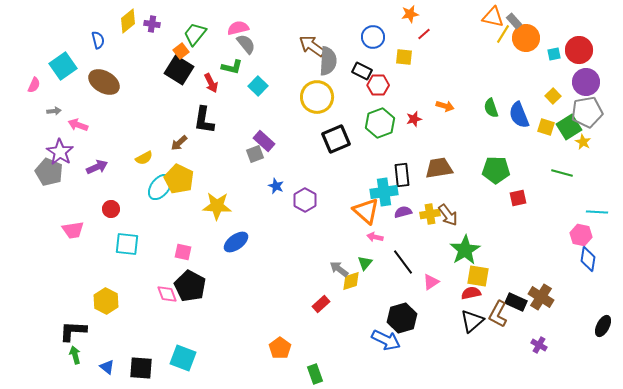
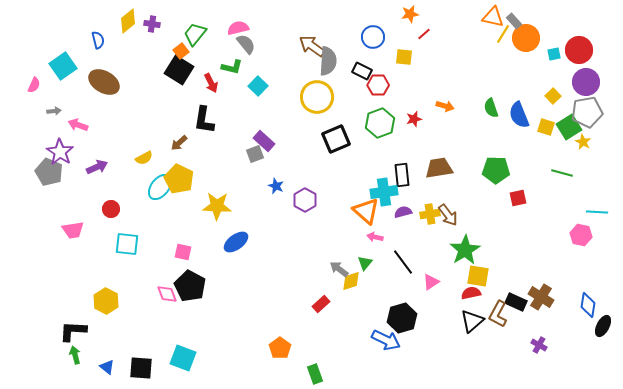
blue diamond at (588, 259): moved 46 px down
